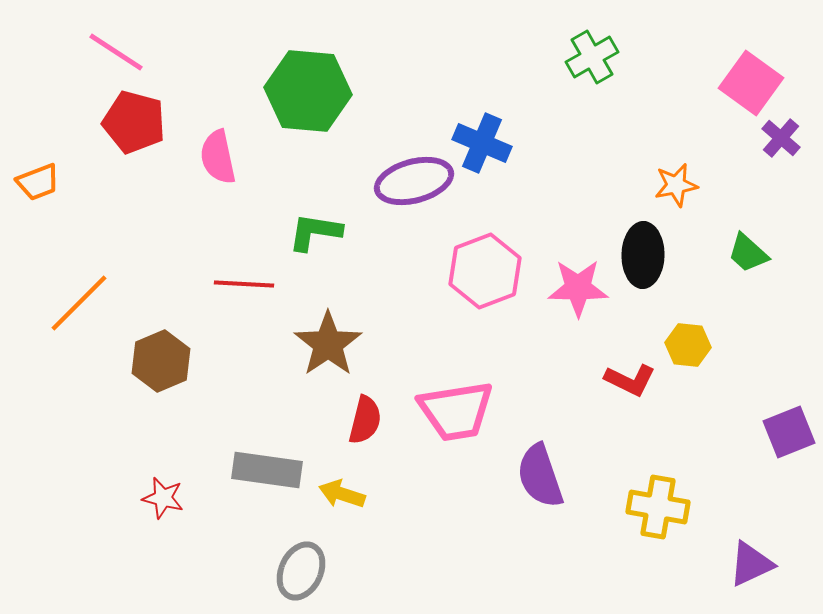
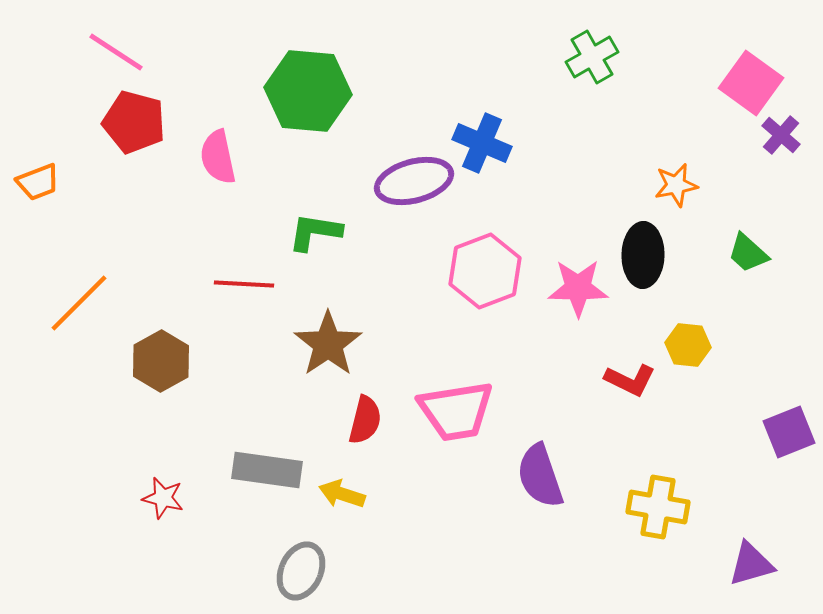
purple cross: moved 3 px up
brown hexagon: rotated 6 degrees counterclockwise
purple triangle: rotated 9 degrees clockwise
